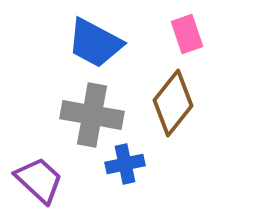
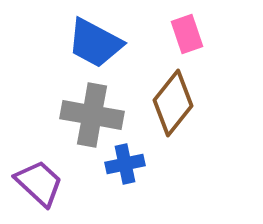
purple trapezoid: moved 3 px down
